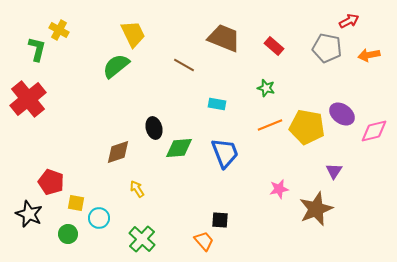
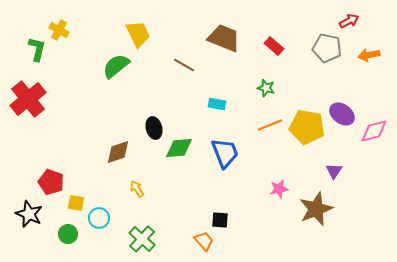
yellow trapezoid: moved 5 px right
